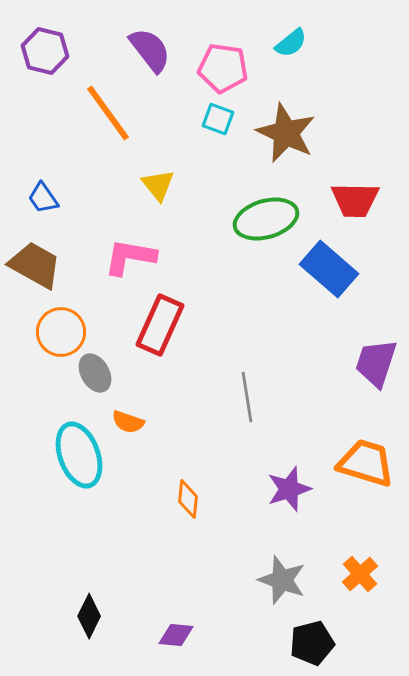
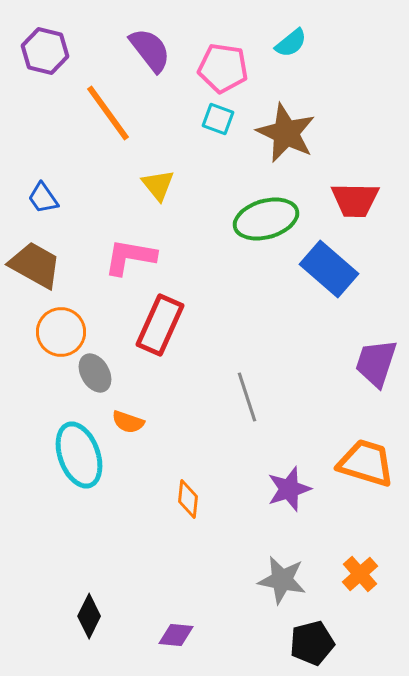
gray line: rotated 9 degrees counterclockwise
gray star: rotated 9 degrees counterclockwise
